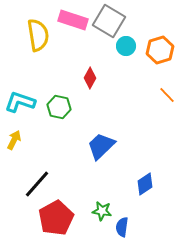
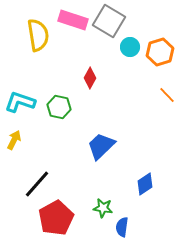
cyan circle: moved 4 px right, 1 px down
orange hexagon: moved 2 px down
green star: moved 1 px right, 3 px up
